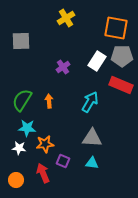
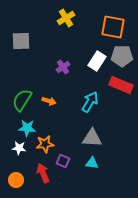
orange square: moved 3 px left, 1 px up
orange arrow: rotated 112 degrees clockwise
